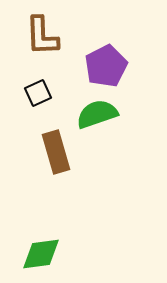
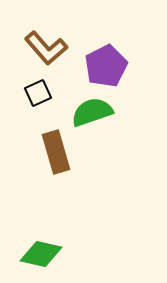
brown L-shape: moved 4 px right, 12 px down; rotated 39 degrees counterclockwise
green semicircle: moved 5 px left, 2 px up
green diamond: rotated 21 degrees clockwise
